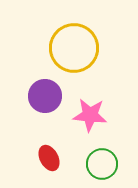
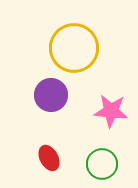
purple circle: moved 6 px right, 1 px up
pink star: moved 21 px right, 4 px up
